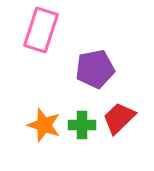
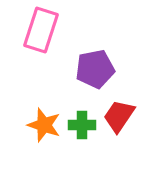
red trapezoid: moved 2 px up; rotated 12 degrees counterclockwise
